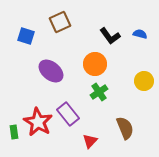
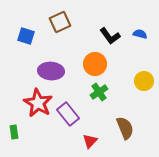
purple ellipse: rotated 35 degrees counterclockwise
red star: moved 19 px up
